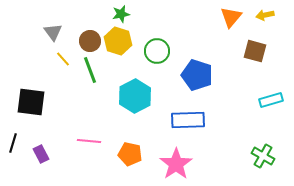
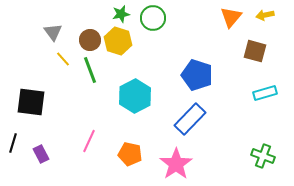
brown circle: moved 1 px up
green circle: moved 4 px left, 33 px up
cyan rectangle: moved 6 px left, 7 px up
blue rectangle: moved 2 px right, 1 px up; rotated 44 degrees counterclockwise
pink line: rotated 70 degrees counterclockwise
green cross: rotated 10 degrees counterclockwise
